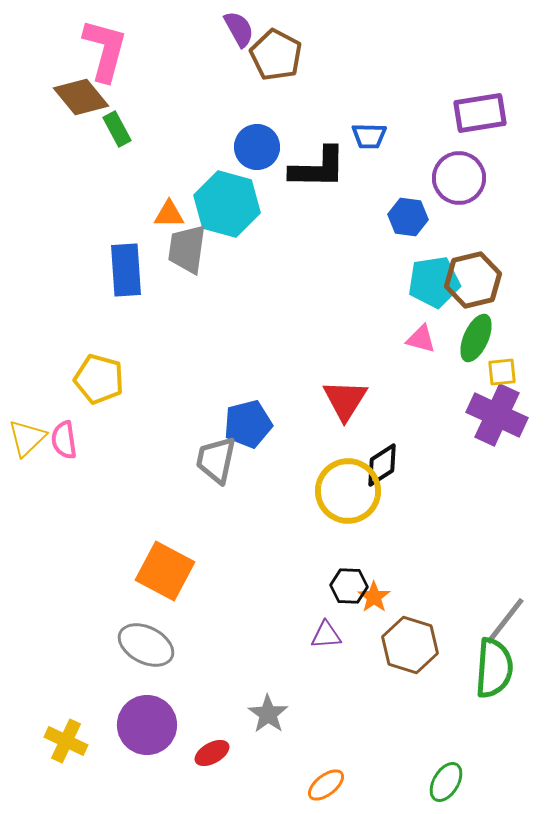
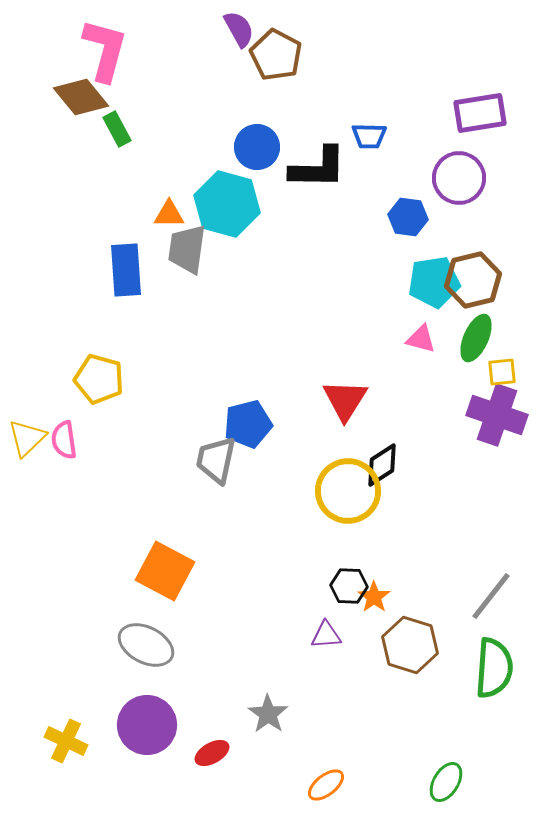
purple cross at (497, 415): rotated 6 degrees counterclockwise
gray line at (505, 621): moved 14 px left, 25 px up
